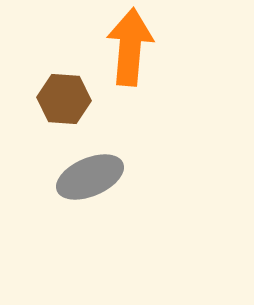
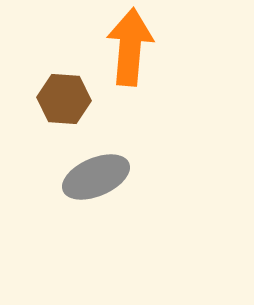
gray ellipse: moved 6 px right
